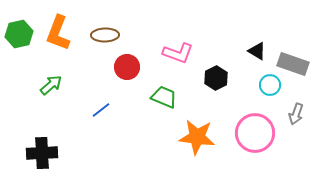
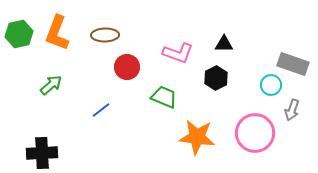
orange L-shape: moved 1 px left
black triangle: moved 33 px left, 7 px up; rotated 30 degrees counterclockwise
cyan circle: moved 1 px right
gray arrow: moved 4 px left, 4 px up
